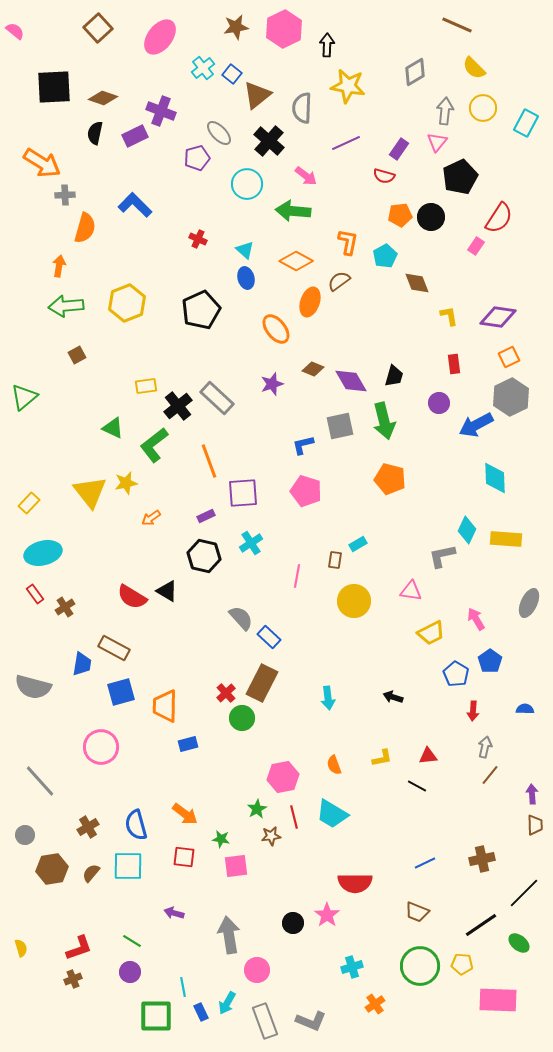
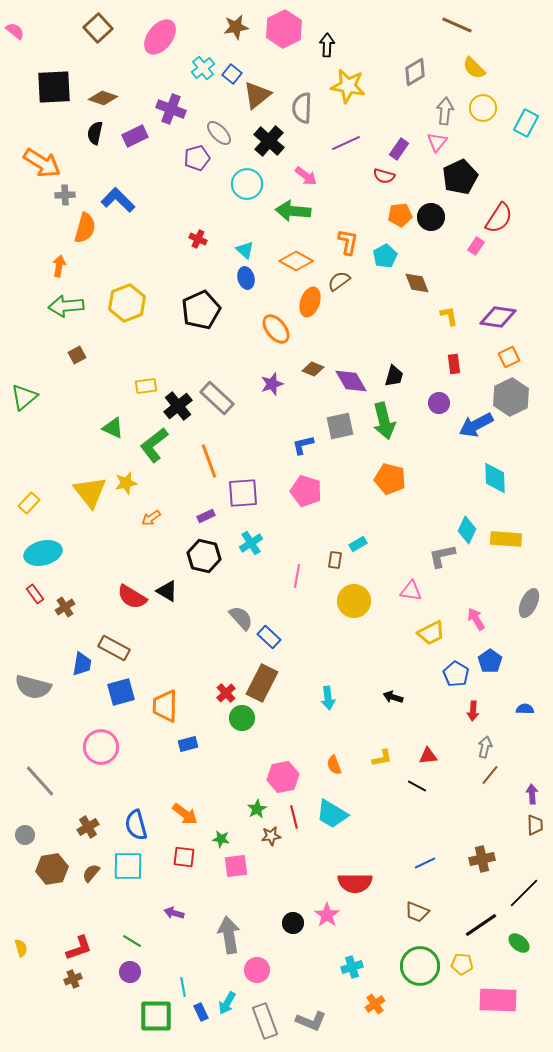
purple cross at (161, 111): moved 10 px right, 2 px up
blue L-shape at (135, 205): moved 17 px left, 5 px up
